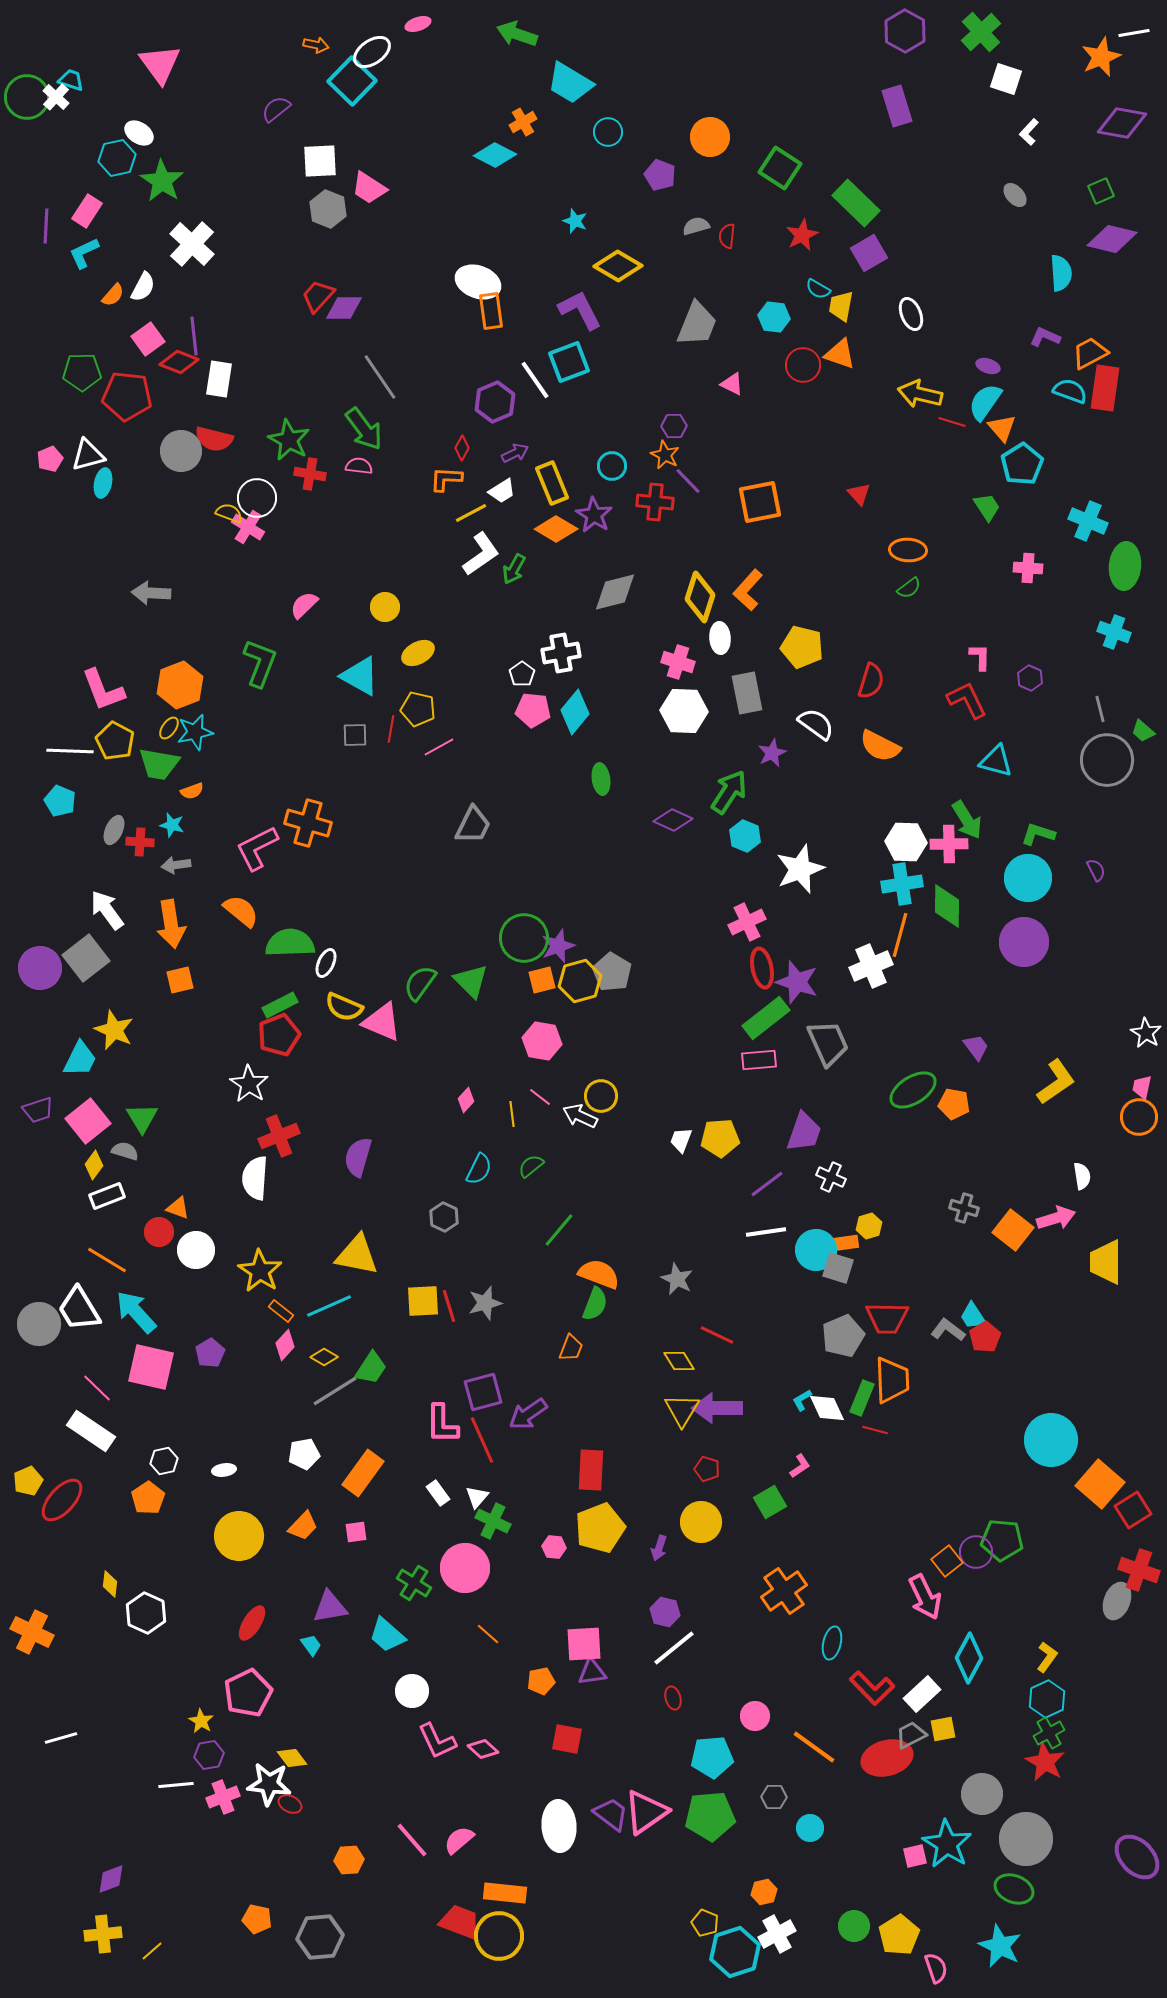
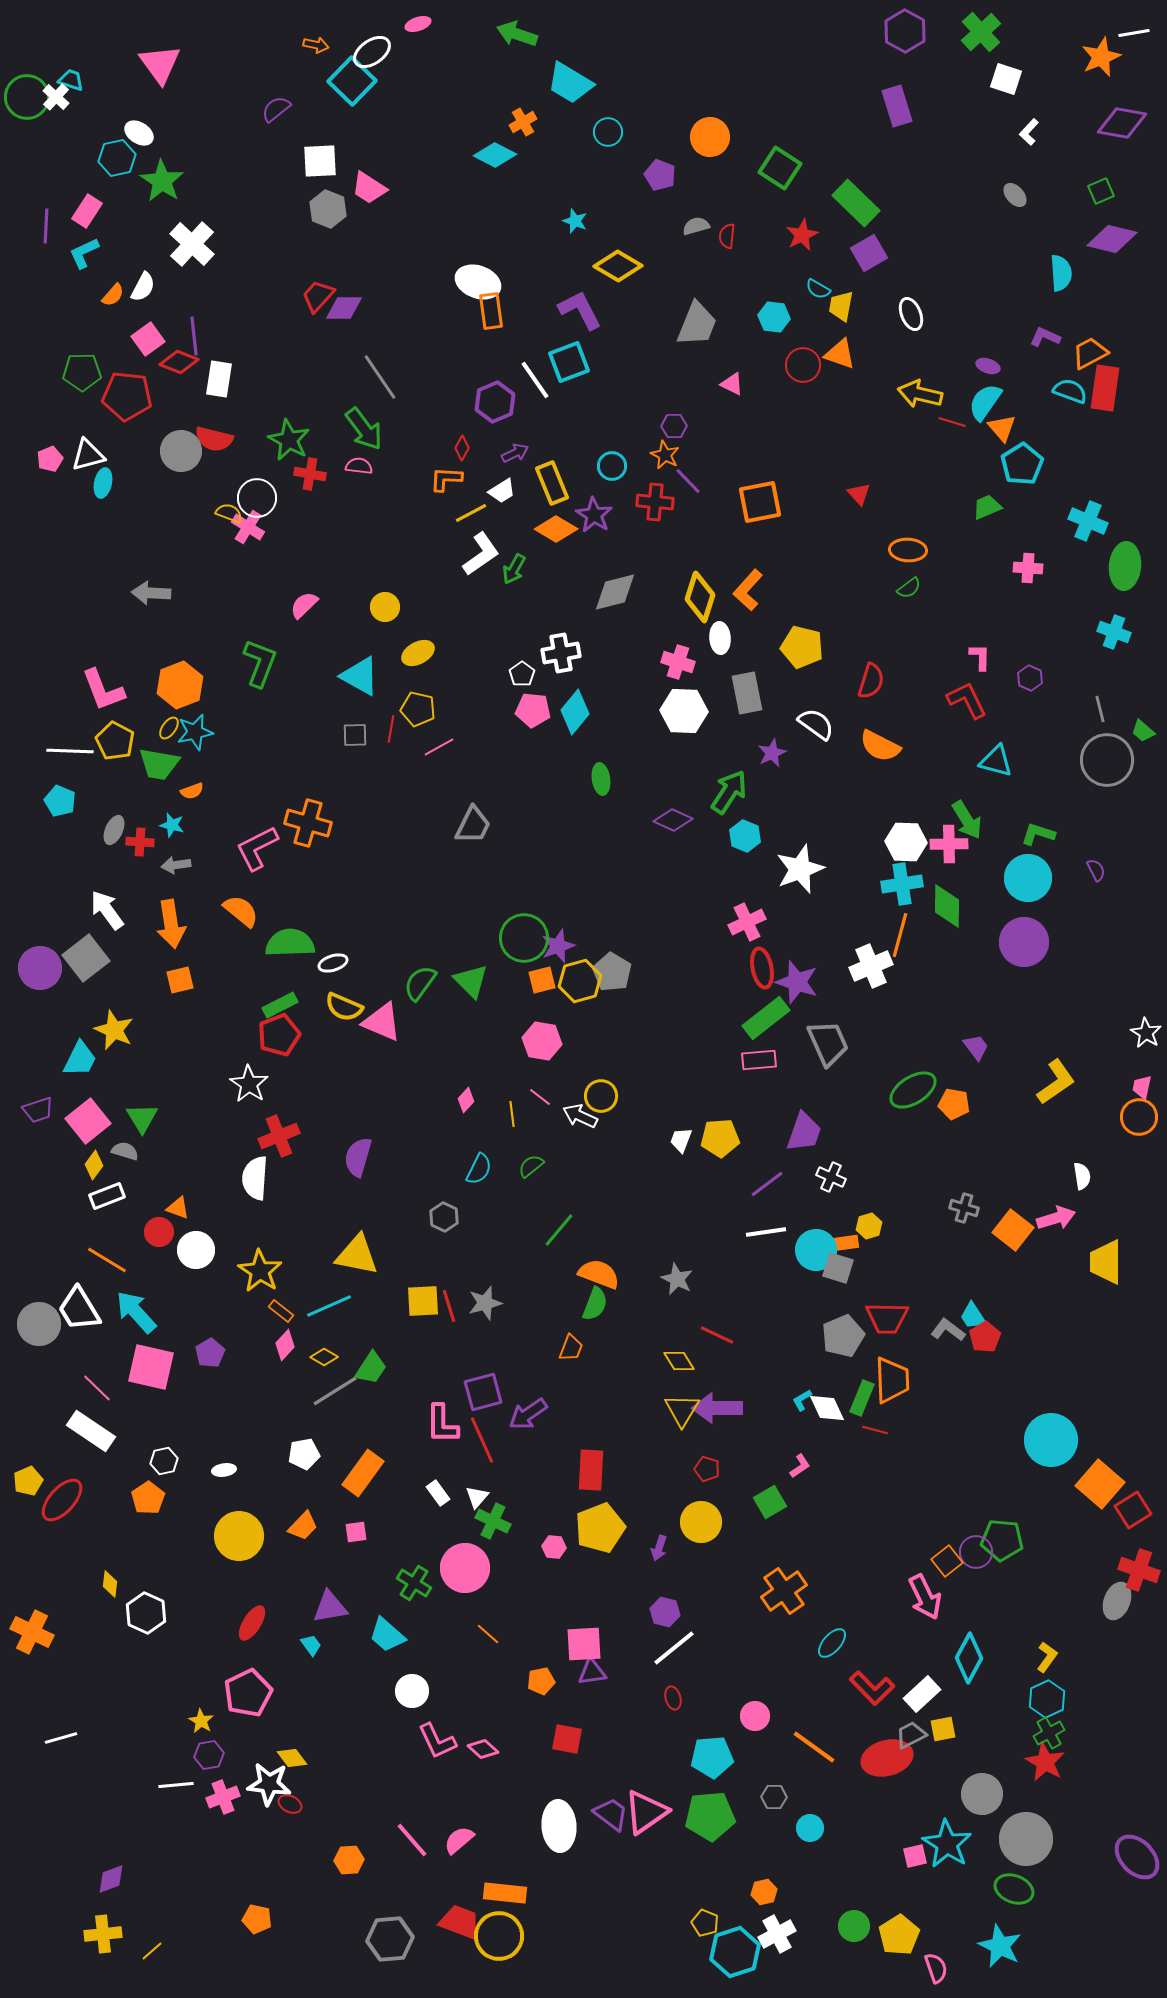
green trapezoid at (987, 507): rotated 80 degrees counterclockwise
white ellipse at (326, 963): moved 7 px right; rotated 48 degrees clockwise
cyan ellipse at (832, 1643): rotated 28 degrees clockwise
gray hexagon at (320, 1937): moved 70 px right, 2 px down
